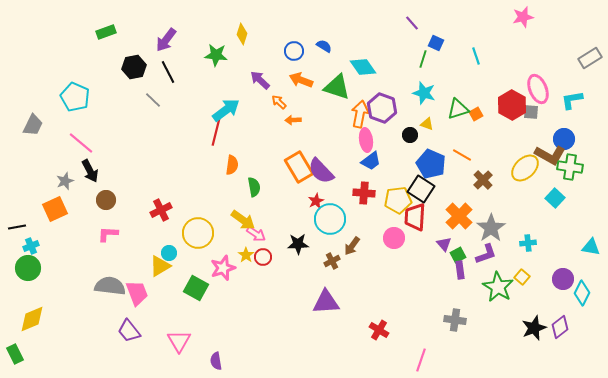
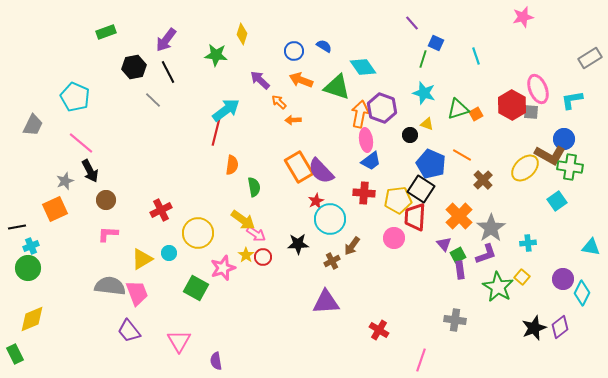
cyan square at (555, 198): moved 2 px right, 3 px down; rotated 12 degrees clockwise
yellow triangle at (160, 266): moved 18 px left, 7 px up
